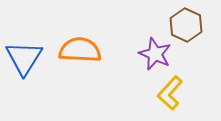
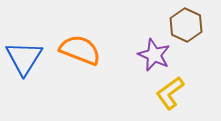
orange semicircle: rotated 18 degrees clockwise
purple star: moved 1 px left, 1 px down
yellow L-shape: rotated 12 degrees clockwise
